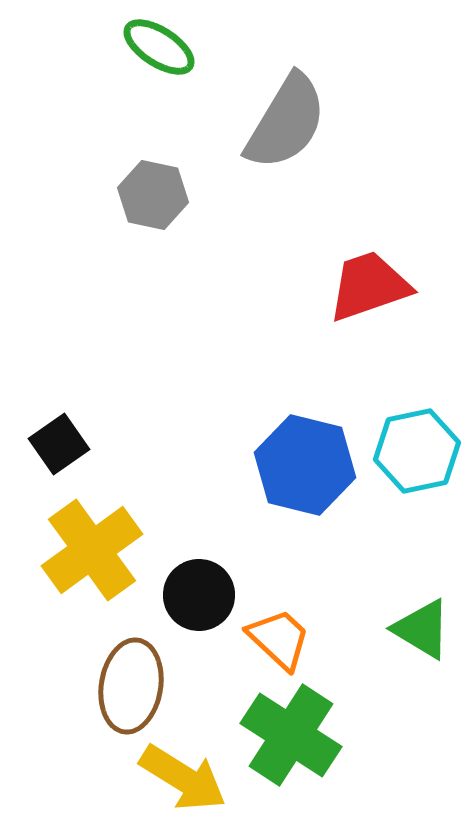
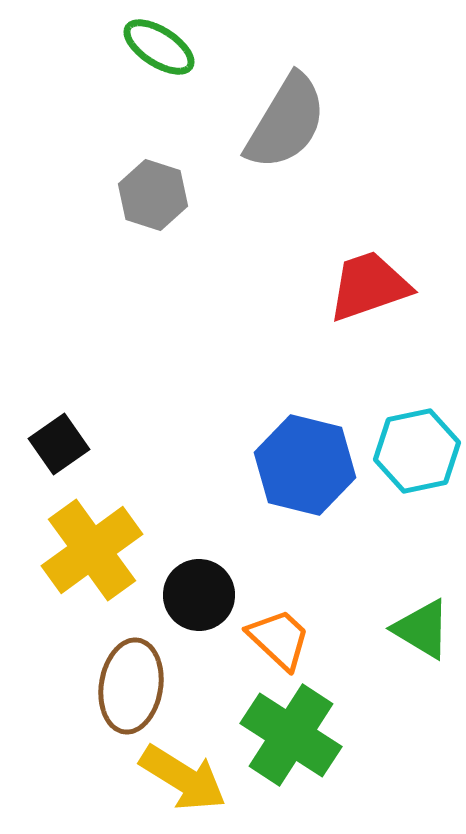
gray hexagon: rotated 6 degrees clockwise
